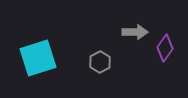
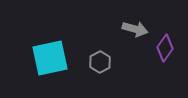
gray arrow: moved 3 px up; rotated 15 degrees clockwise
cyan square: moved 12 px right; rotated 6 degrees clockwise
